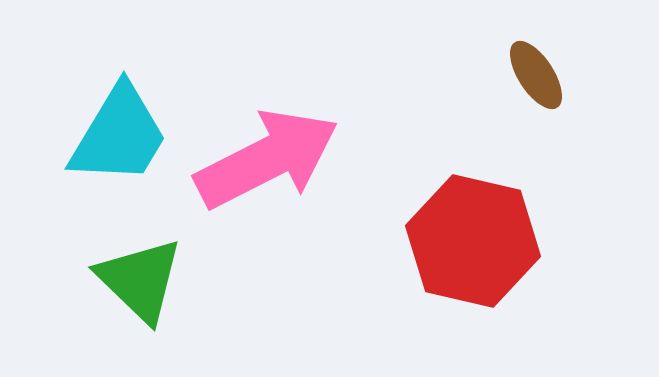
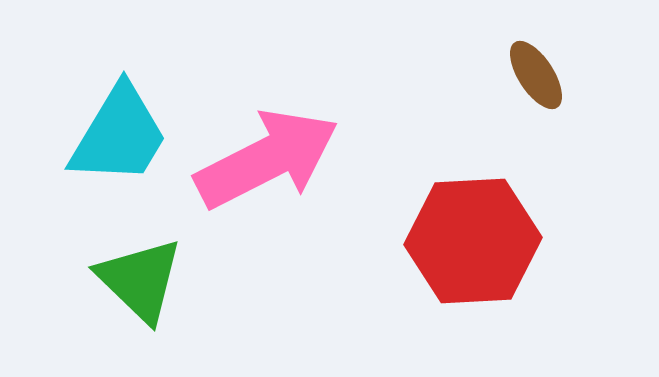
red hexagon: rotated 16 degrees counterclockwise
